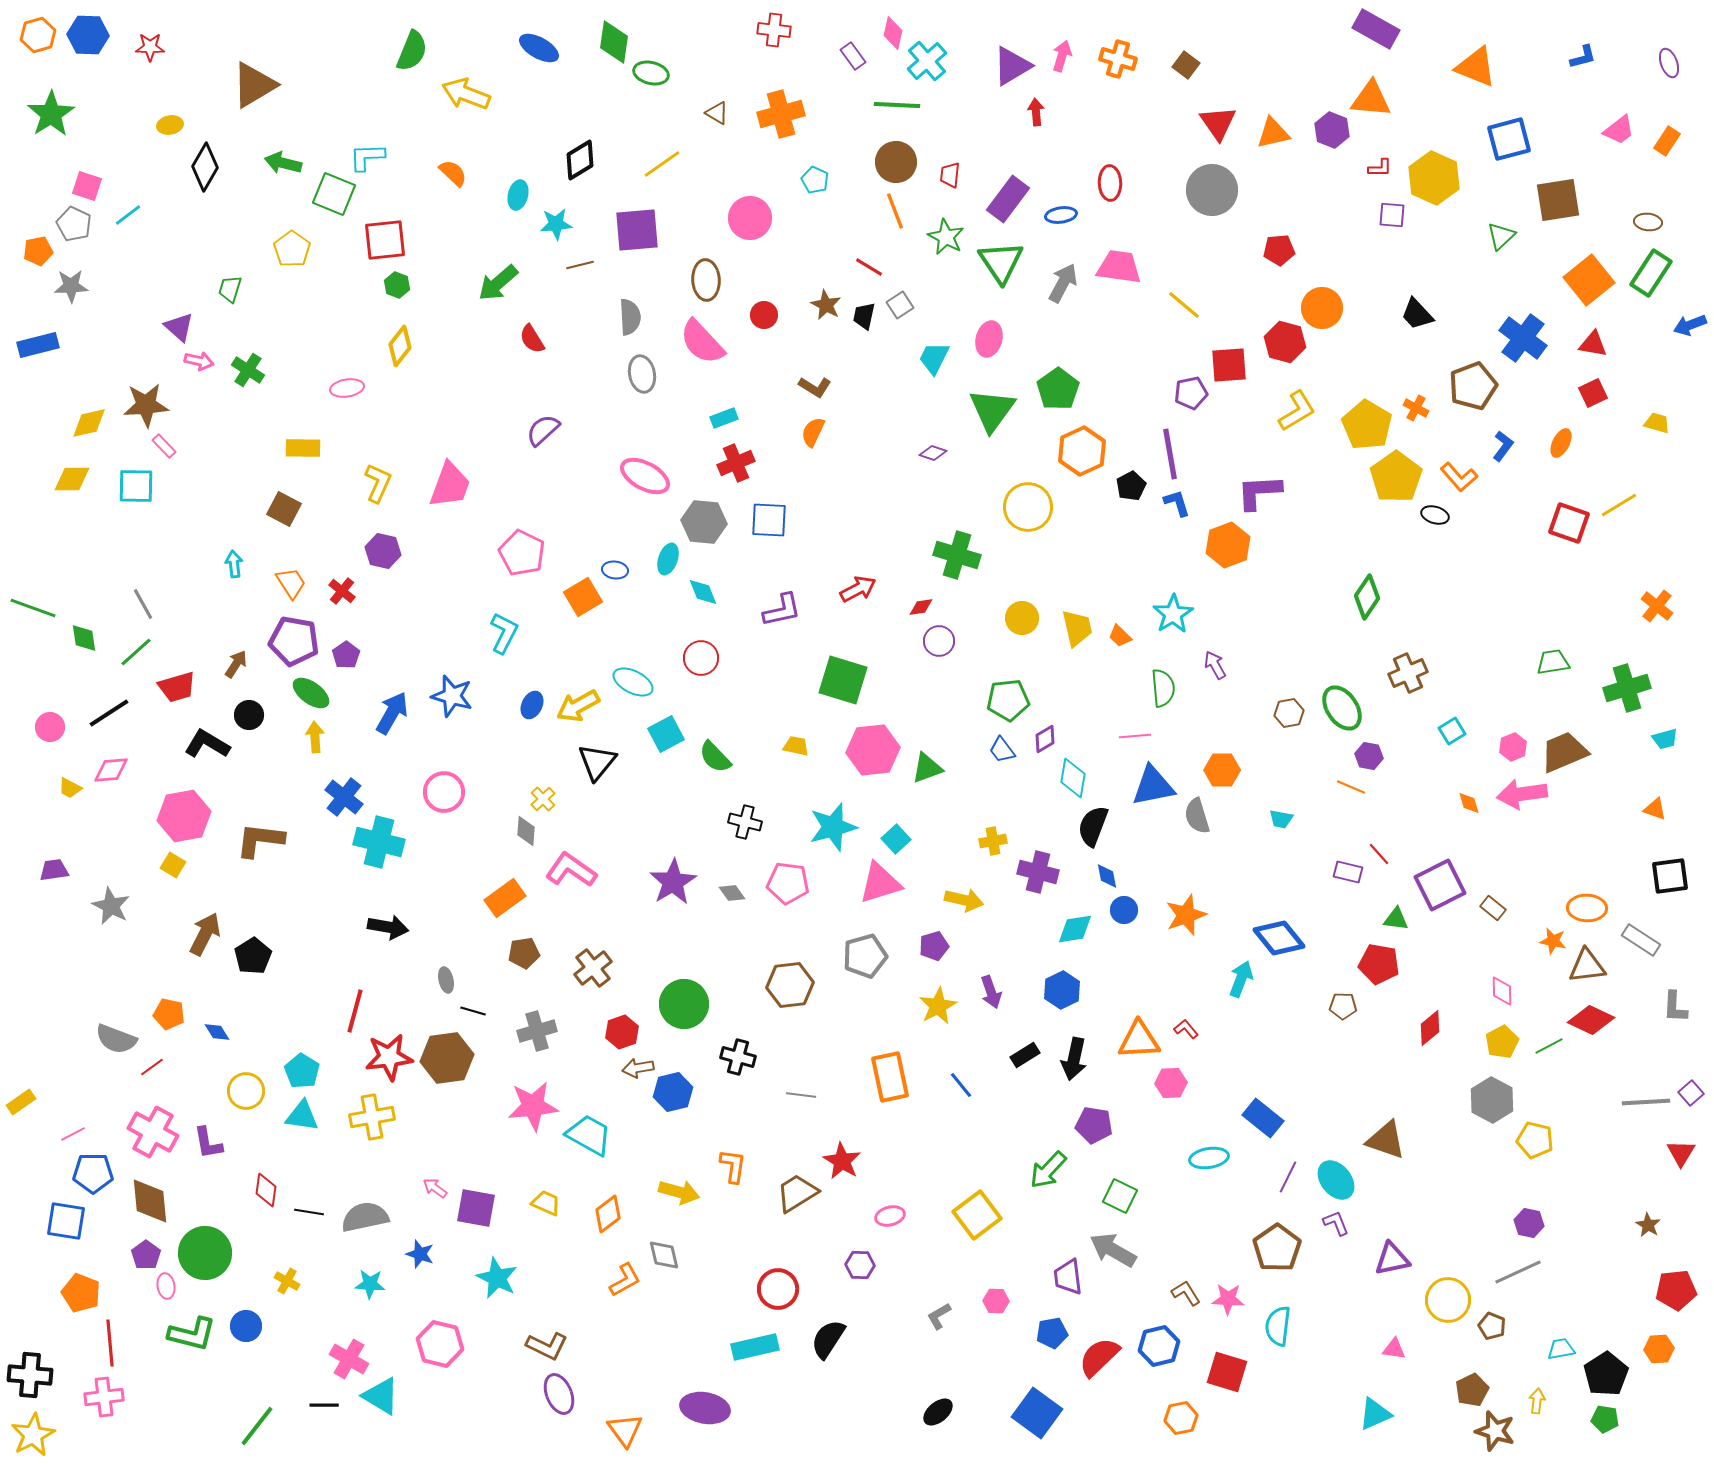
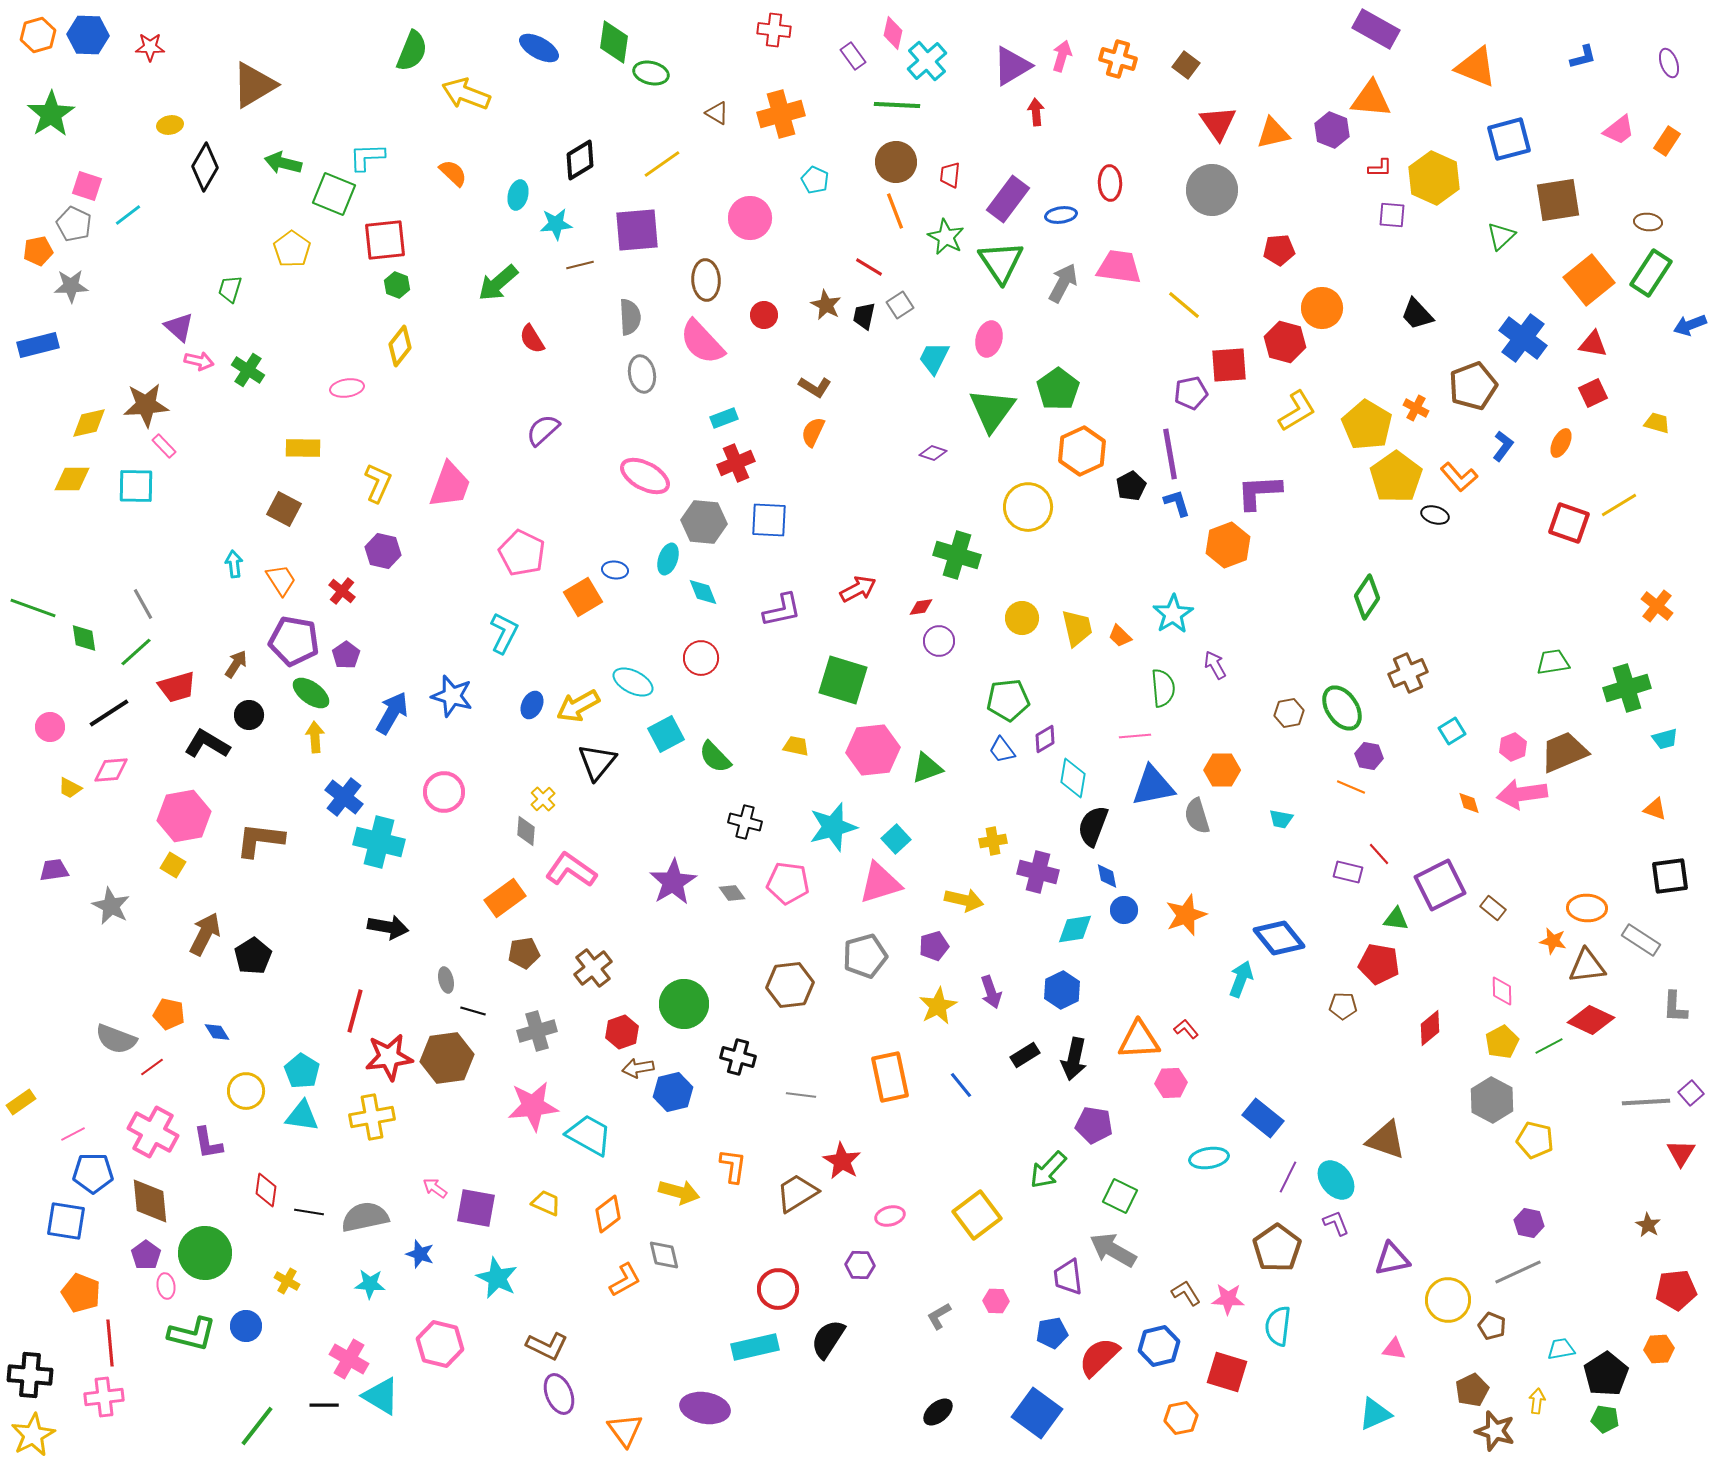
orange trapezoid at (291, 583): moved 10 px left, 3 px up
